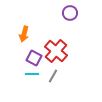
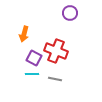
red cross: rotated 20 degrees counterclockwise
gray line: moved 2 px right, 3 px down; rotated 72 degrees clockwise
